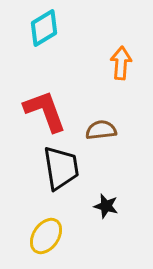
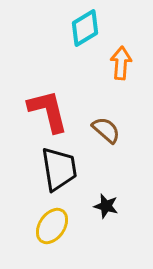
cyan diamond: moved 41 px right
red L-shape: moved 3 px right; rotated 6 degrees clockwise
brown semicircle: moved 5 px right; rotated 48 degrees clockwise
black trapezoid: moved 2 px left, 1 px down
yellow ellipse: moved 6 px right, 10 px up
